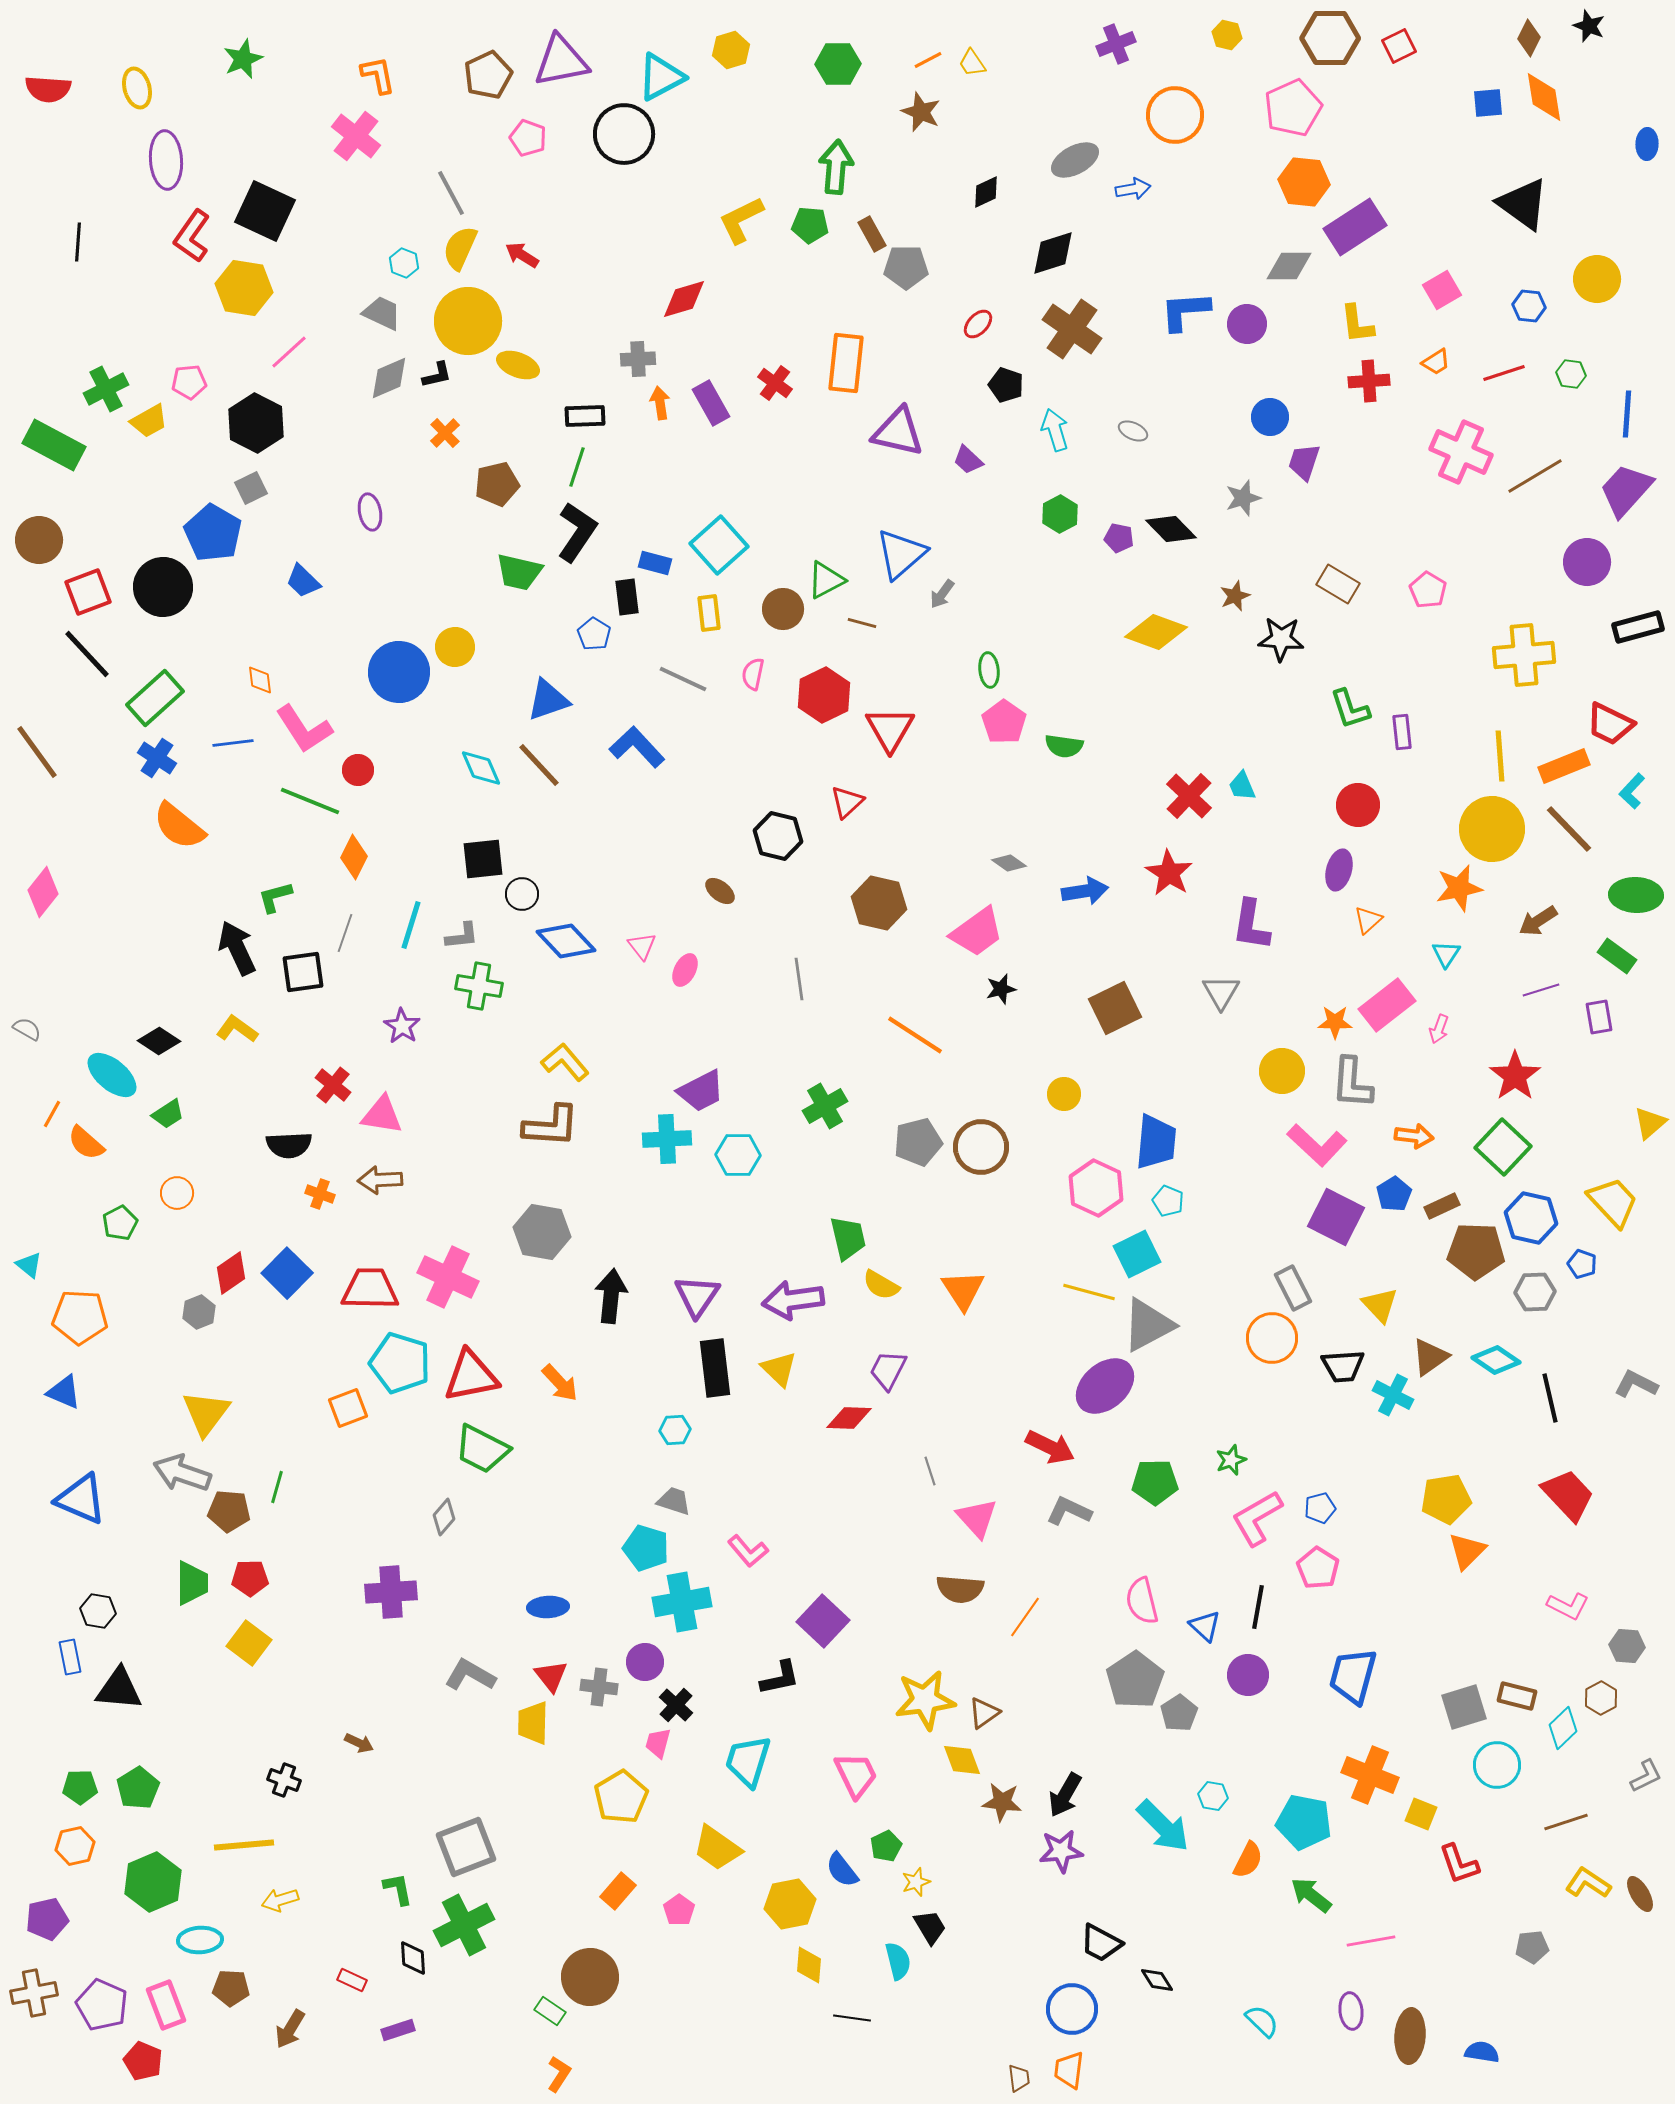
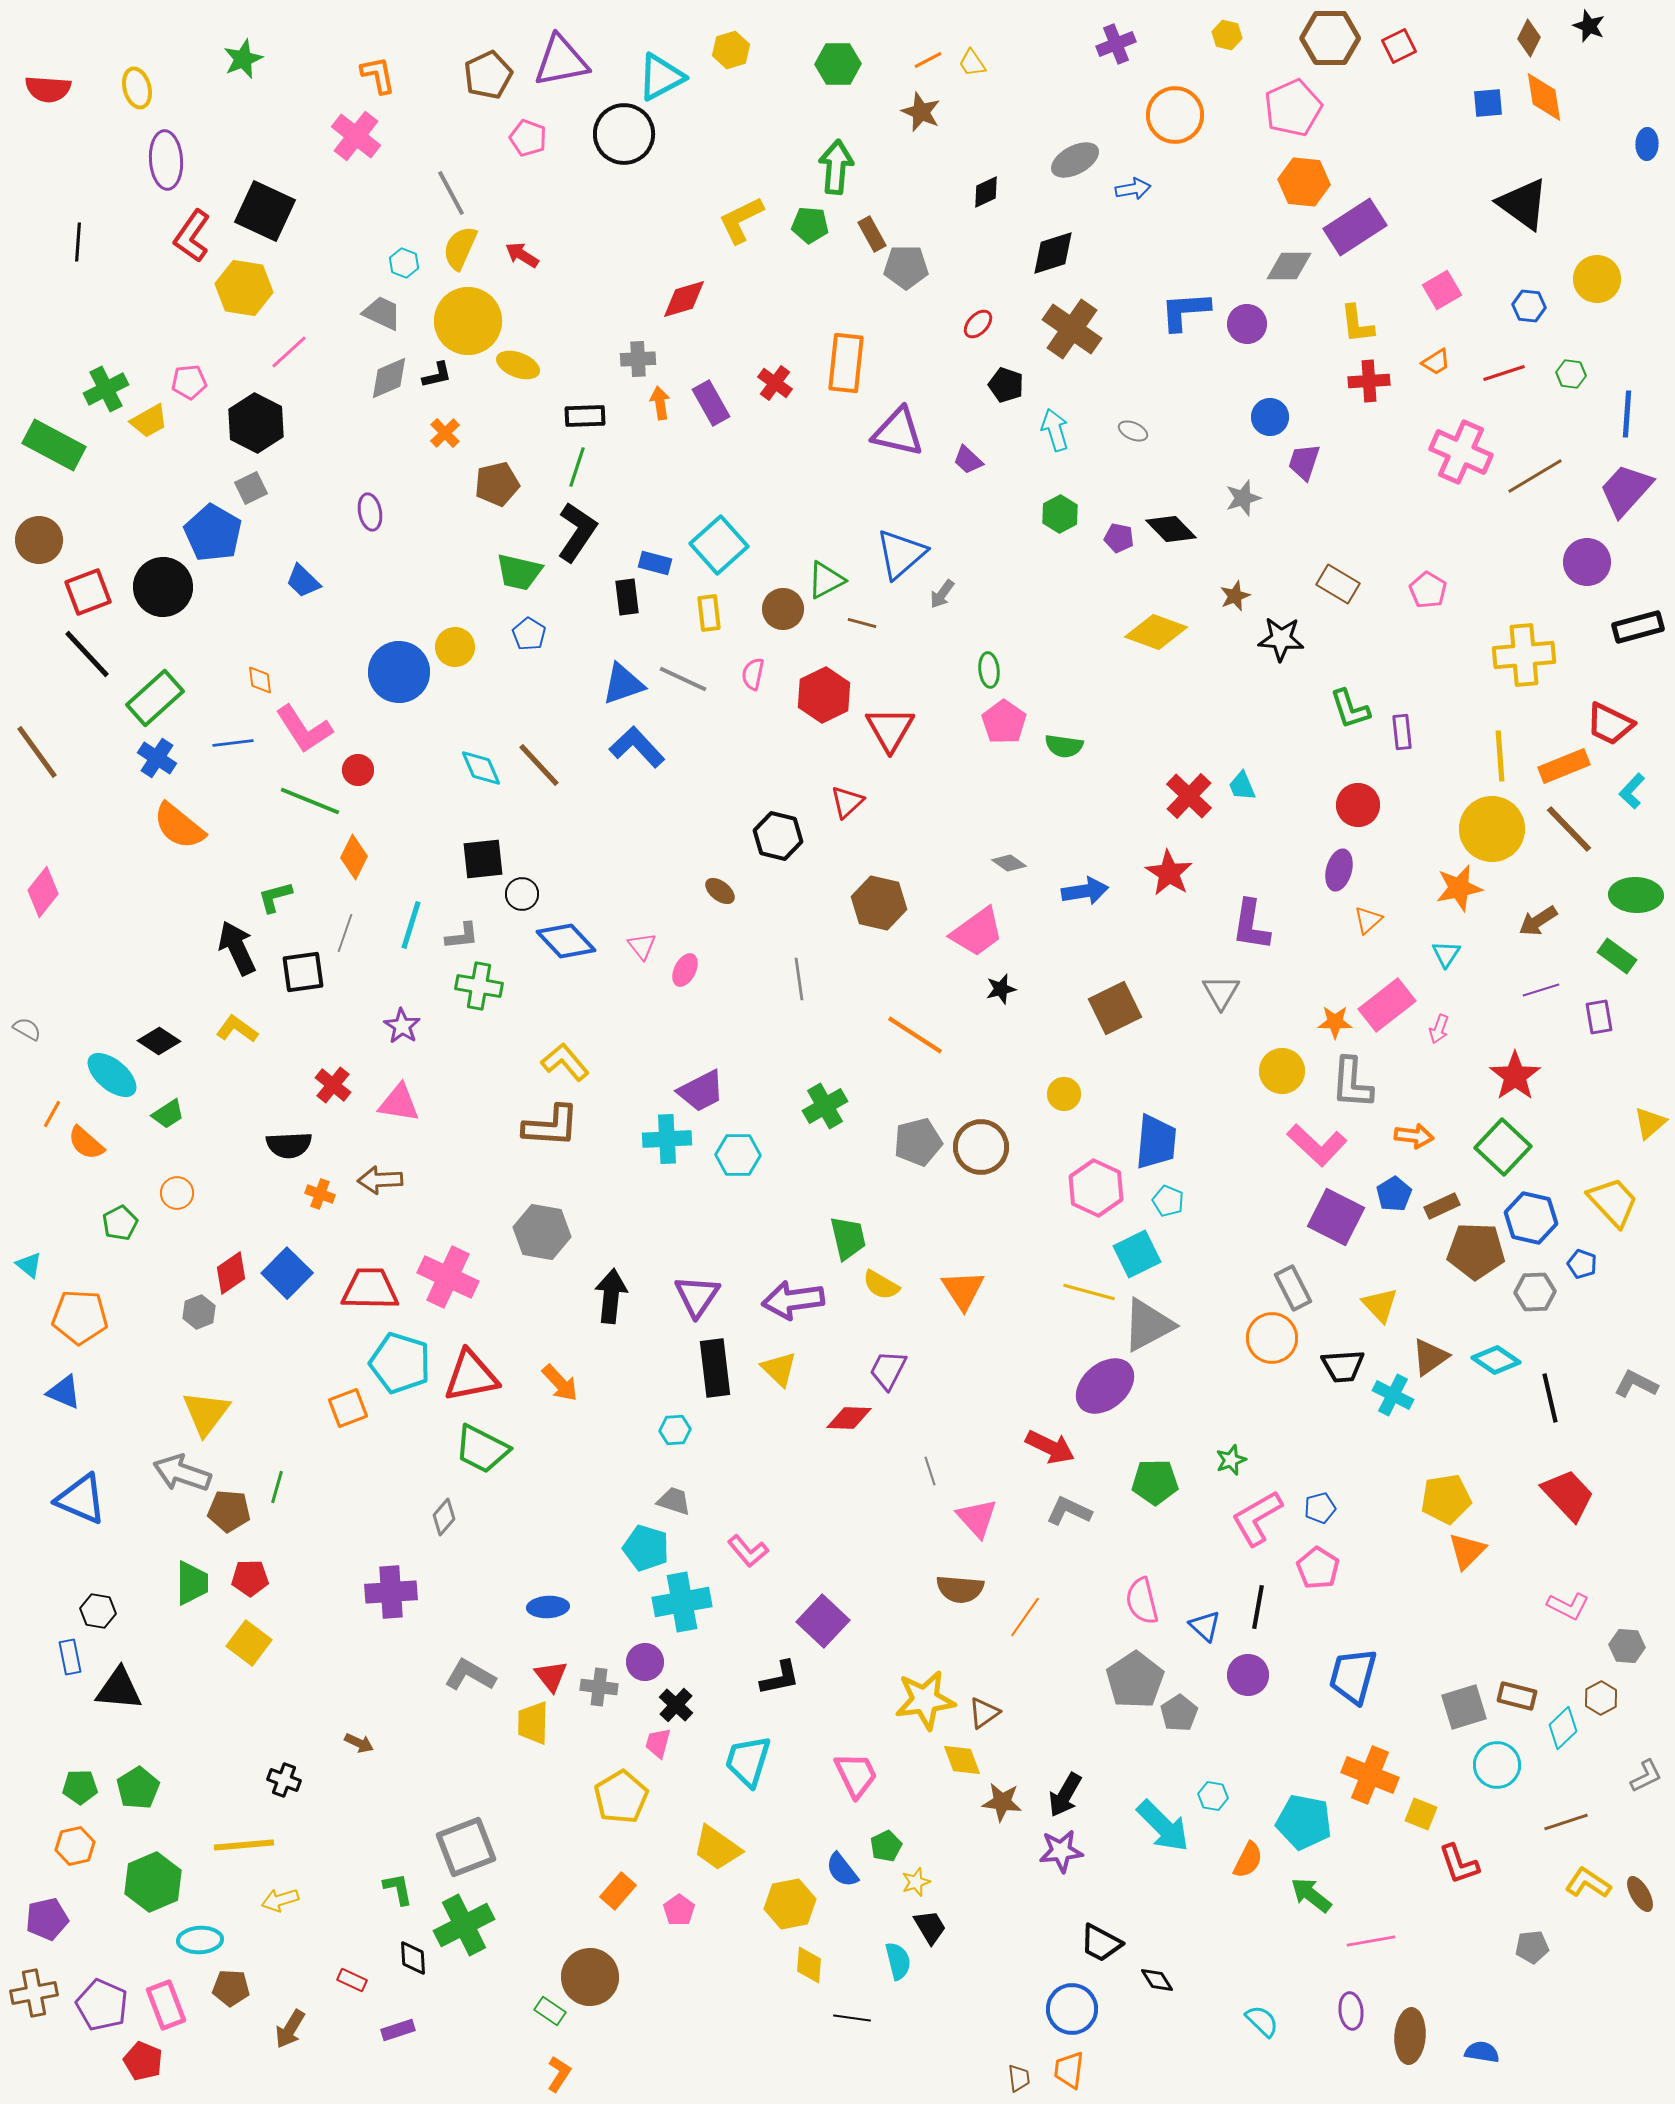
blue pentagon at (594, 634): moved 65 px left
blue triangle at (548, 700): moved 75 px right, 16 px up
pink triangle at (382, 1115): moved 17 px right, 12 px up
